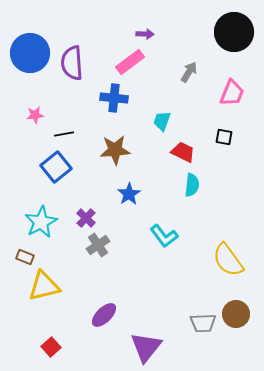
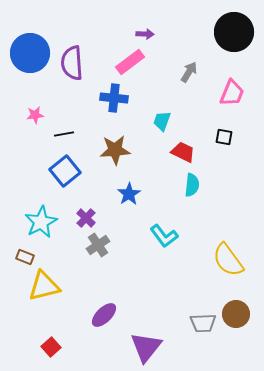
blue square: moved 9 px right, 4 px down
